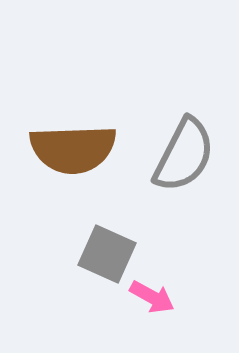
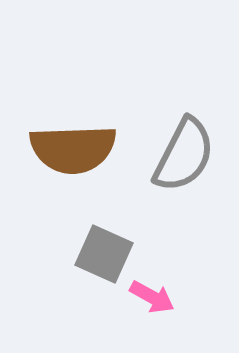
gray square: moved 3 px left
